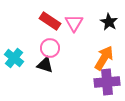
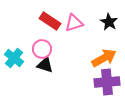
pink triangle: rotated 42 degrees clockwise
pink circle: moved 8 px left, 1 px down
orange arrow: rotated 30 degrees clockwise
